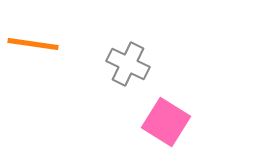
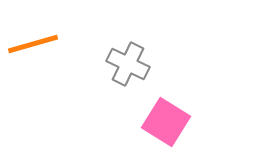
orange line: rotated 24 degrees counterclockwise
